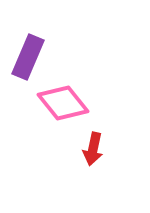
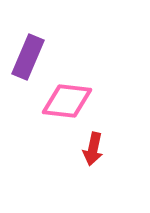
pink diamond: moved 4 px right, 2 px up; rotated 45 degrees counterclockwise
